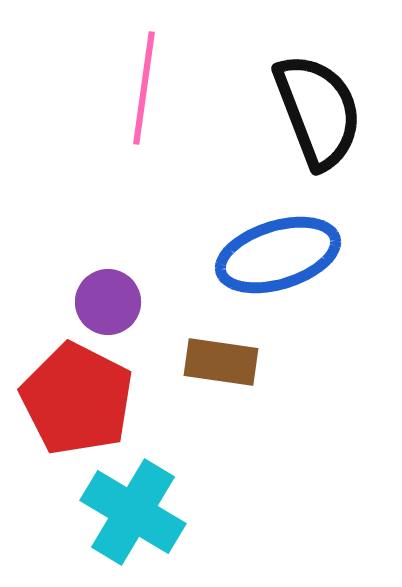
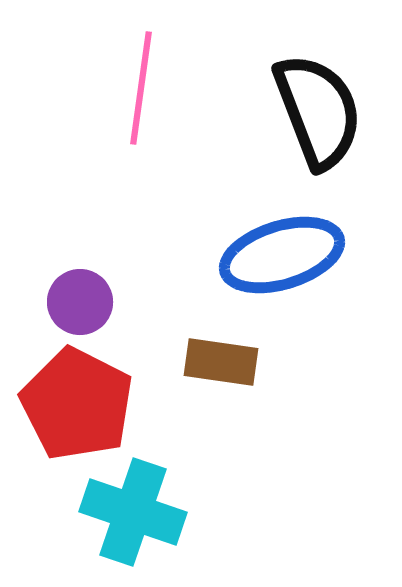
pink line: moved 3 px left
blue ellipse: moved 4 px right
purple circle: moved 28 px left
red pentagon: moved 5 px down
cyan cross: rotated 12 degrees counterclockwise
